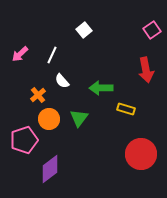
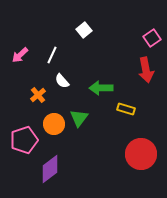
pink square: moved 8 px down
pink arrow: moved 1 px down
orange circle: moved 5 px right, 5 px down
